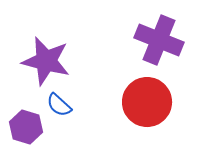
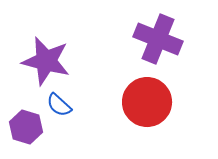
purple cross: moved 1 px left, 1 px up
